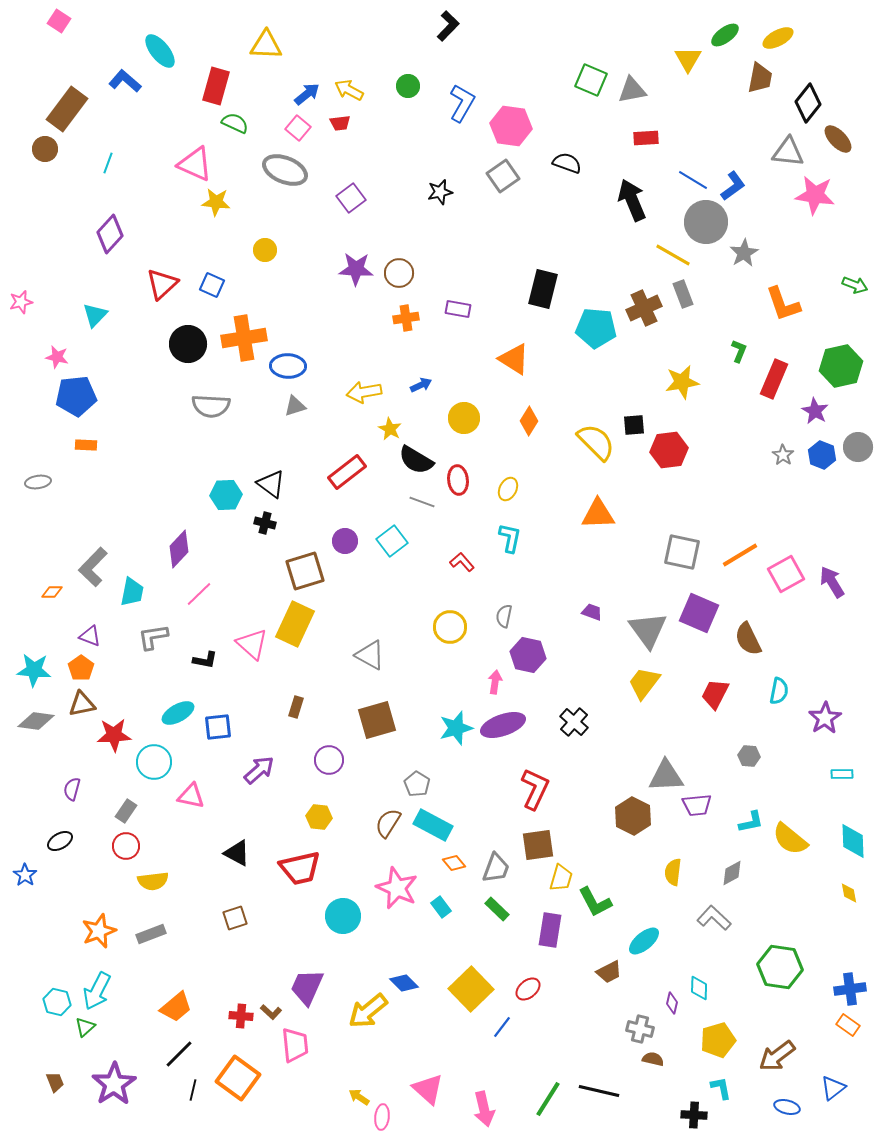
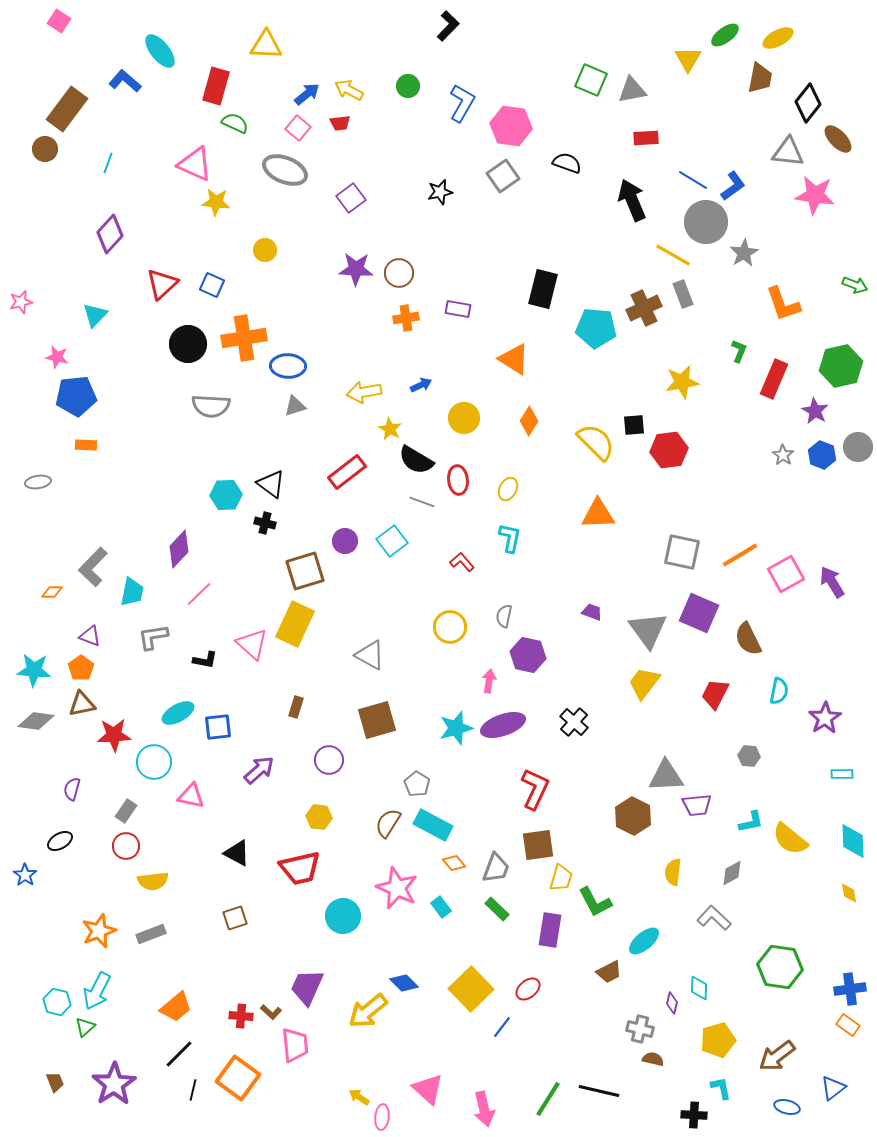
pink arrow at (495, 682): moved 6 px left, 1 px up
